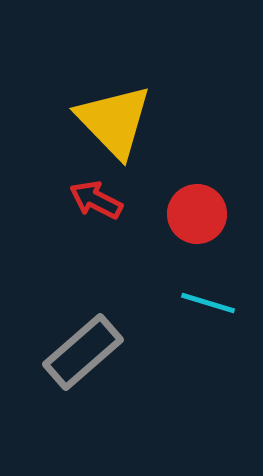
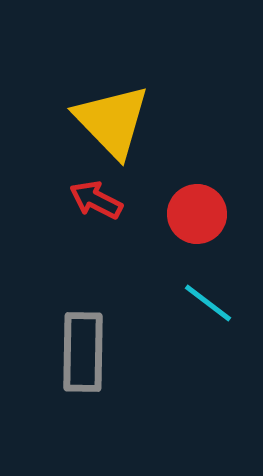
yellow triangle: moved 2 px left
cyan line: rotated 20 degrees clockwise
gray rectangle: rotated 48 degrees counterclockwise
